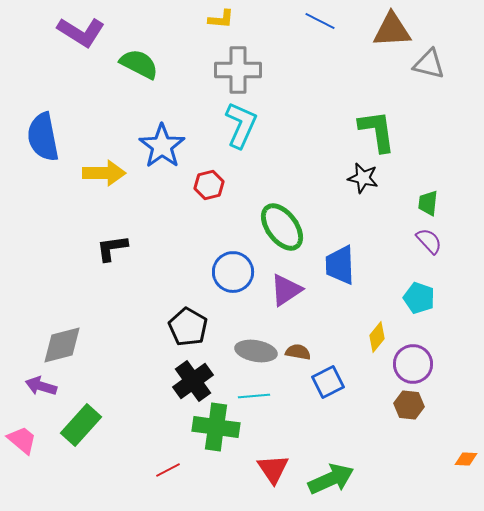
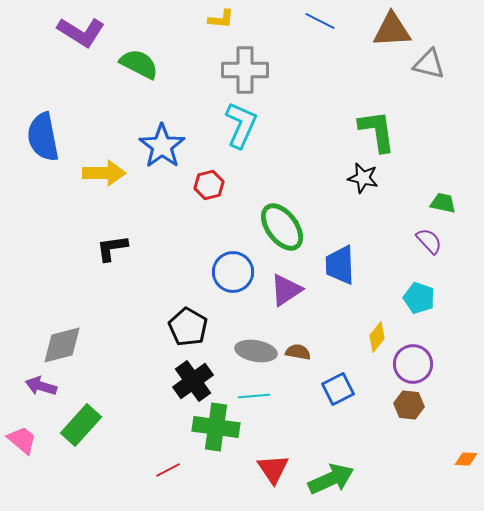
gray cross: moved 7 px right
green trapezoid: moved 15 px right; rotated 96 degrees clockwise
blue square: moved 10 px right, 7 px down
